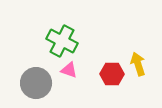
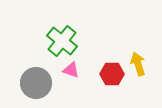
green cross: rotated 12 degrees clockwise
pink triangle: moved 2 px right
